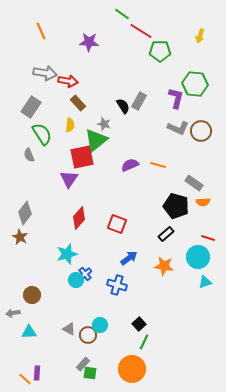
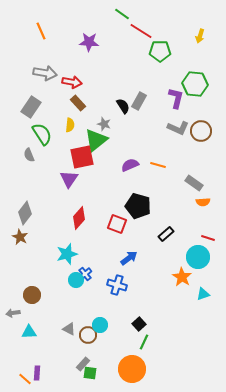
red arrow at (68, 81): moved 4 px right, 1 px down
black pentagon at (176, 206): moved 38 px left
orange star at (164, 266): moved 18 px right, 11 px down; rotated 24 degrees clockwise
cyan triangle at (205, 282): moved 2 px left, 12 px down
